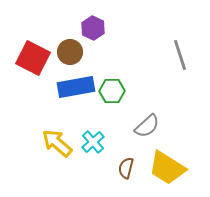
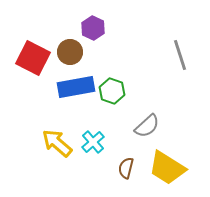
green hexagon: rotated 20 degrees clockwise
